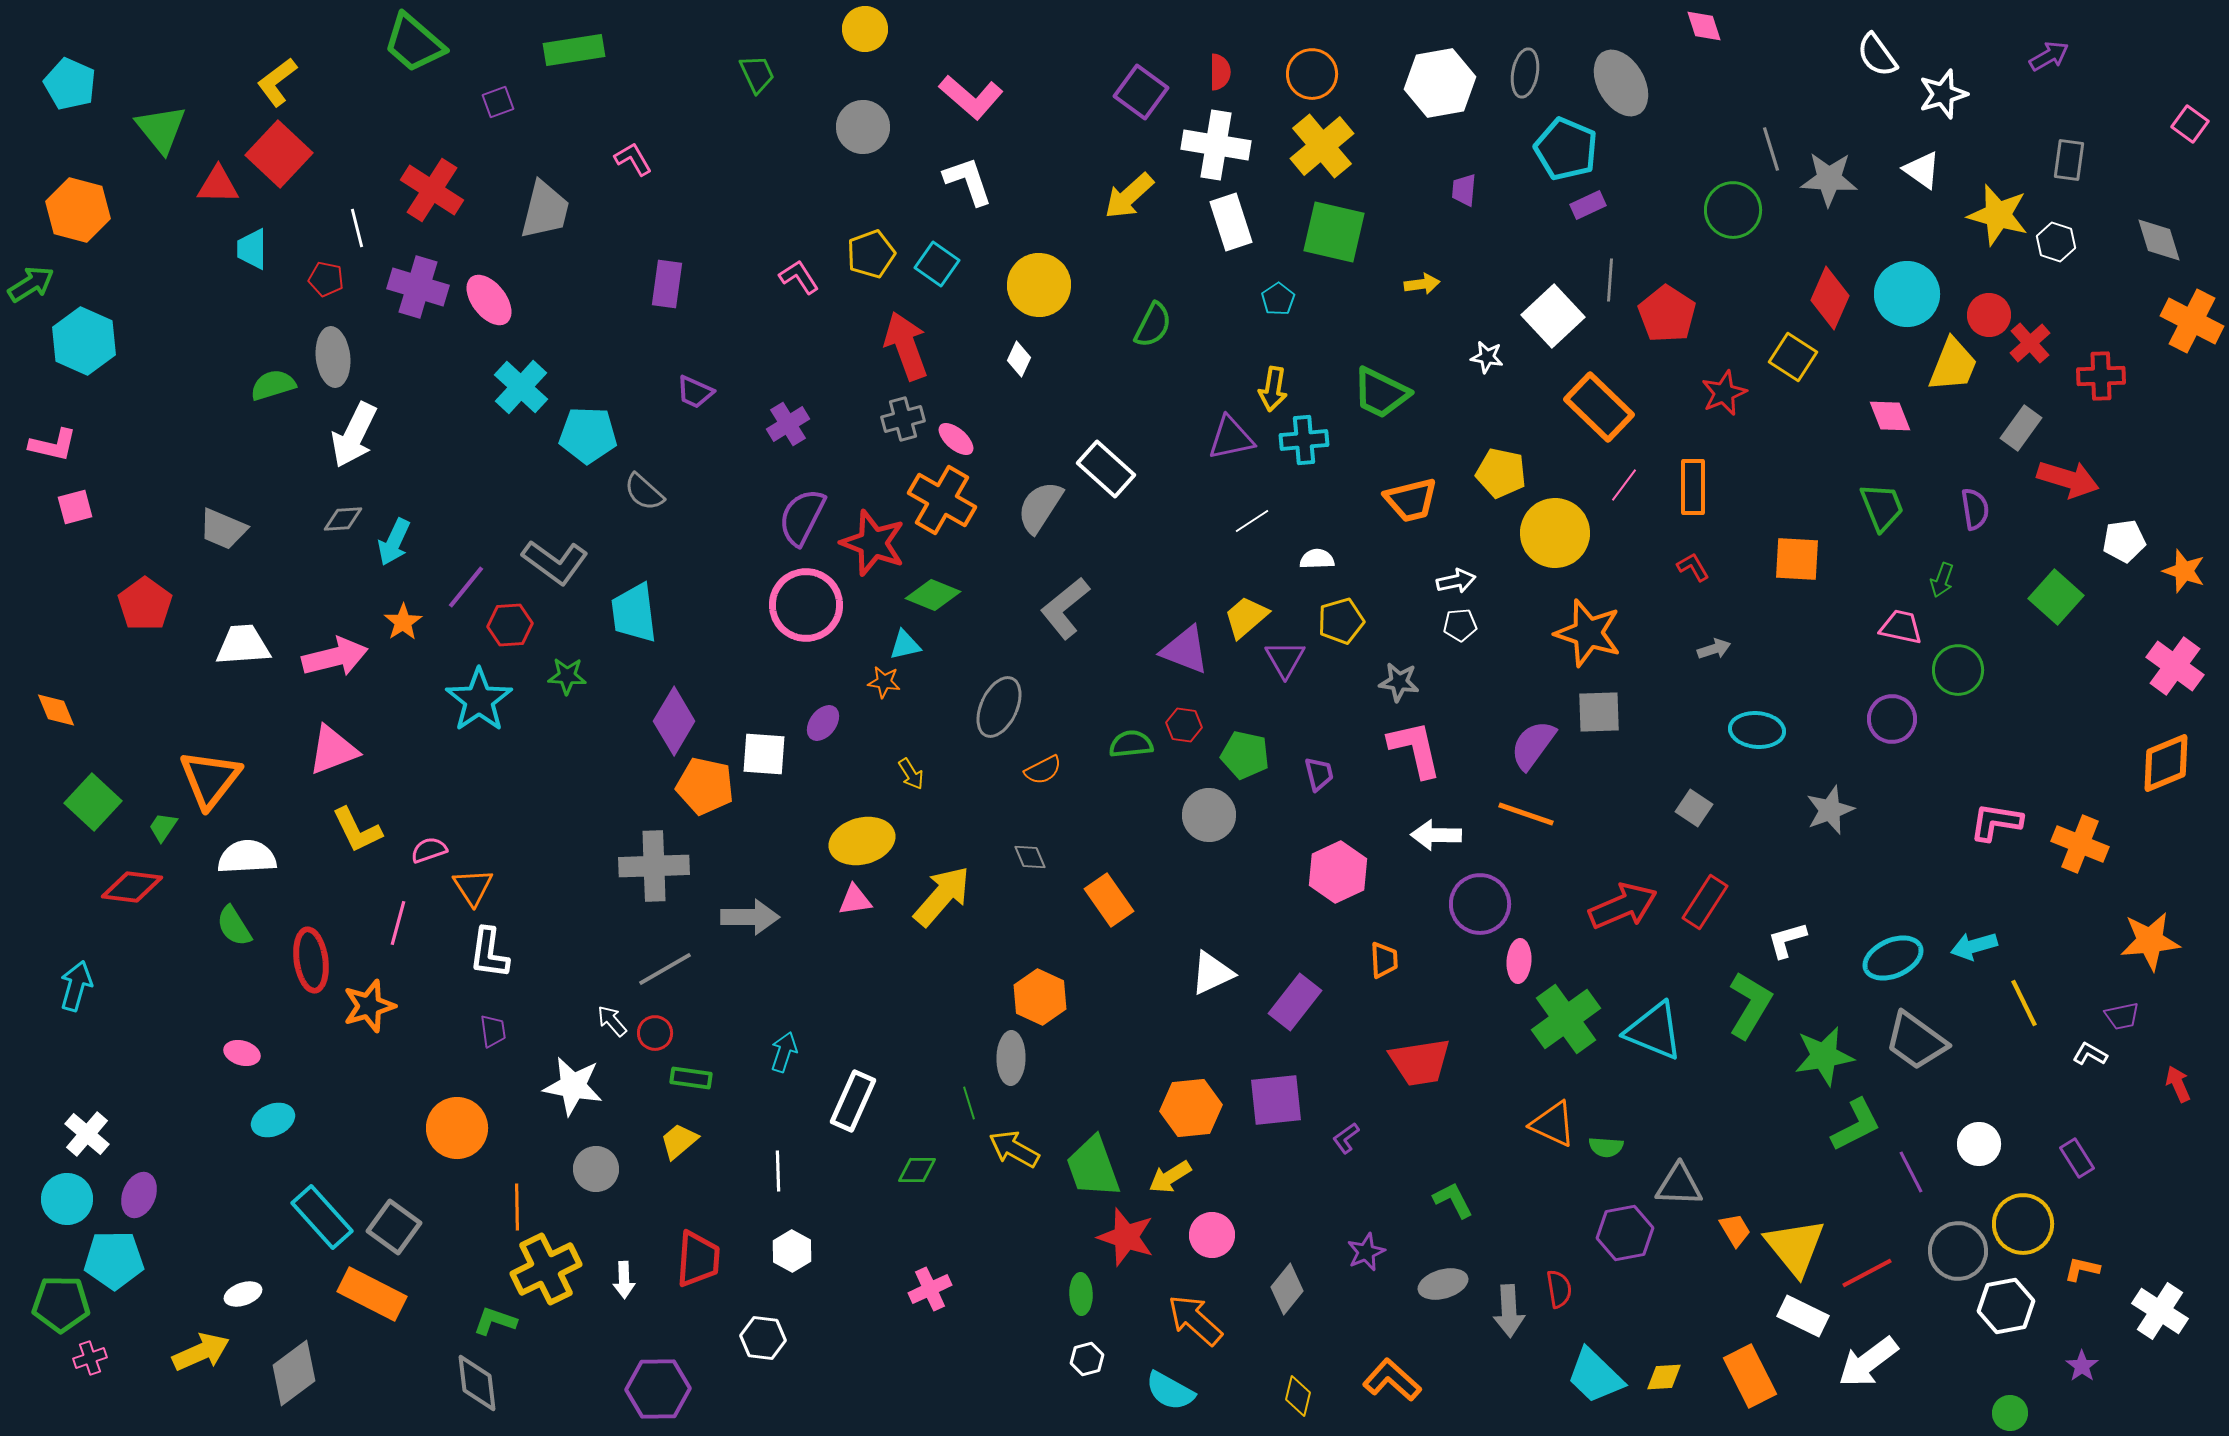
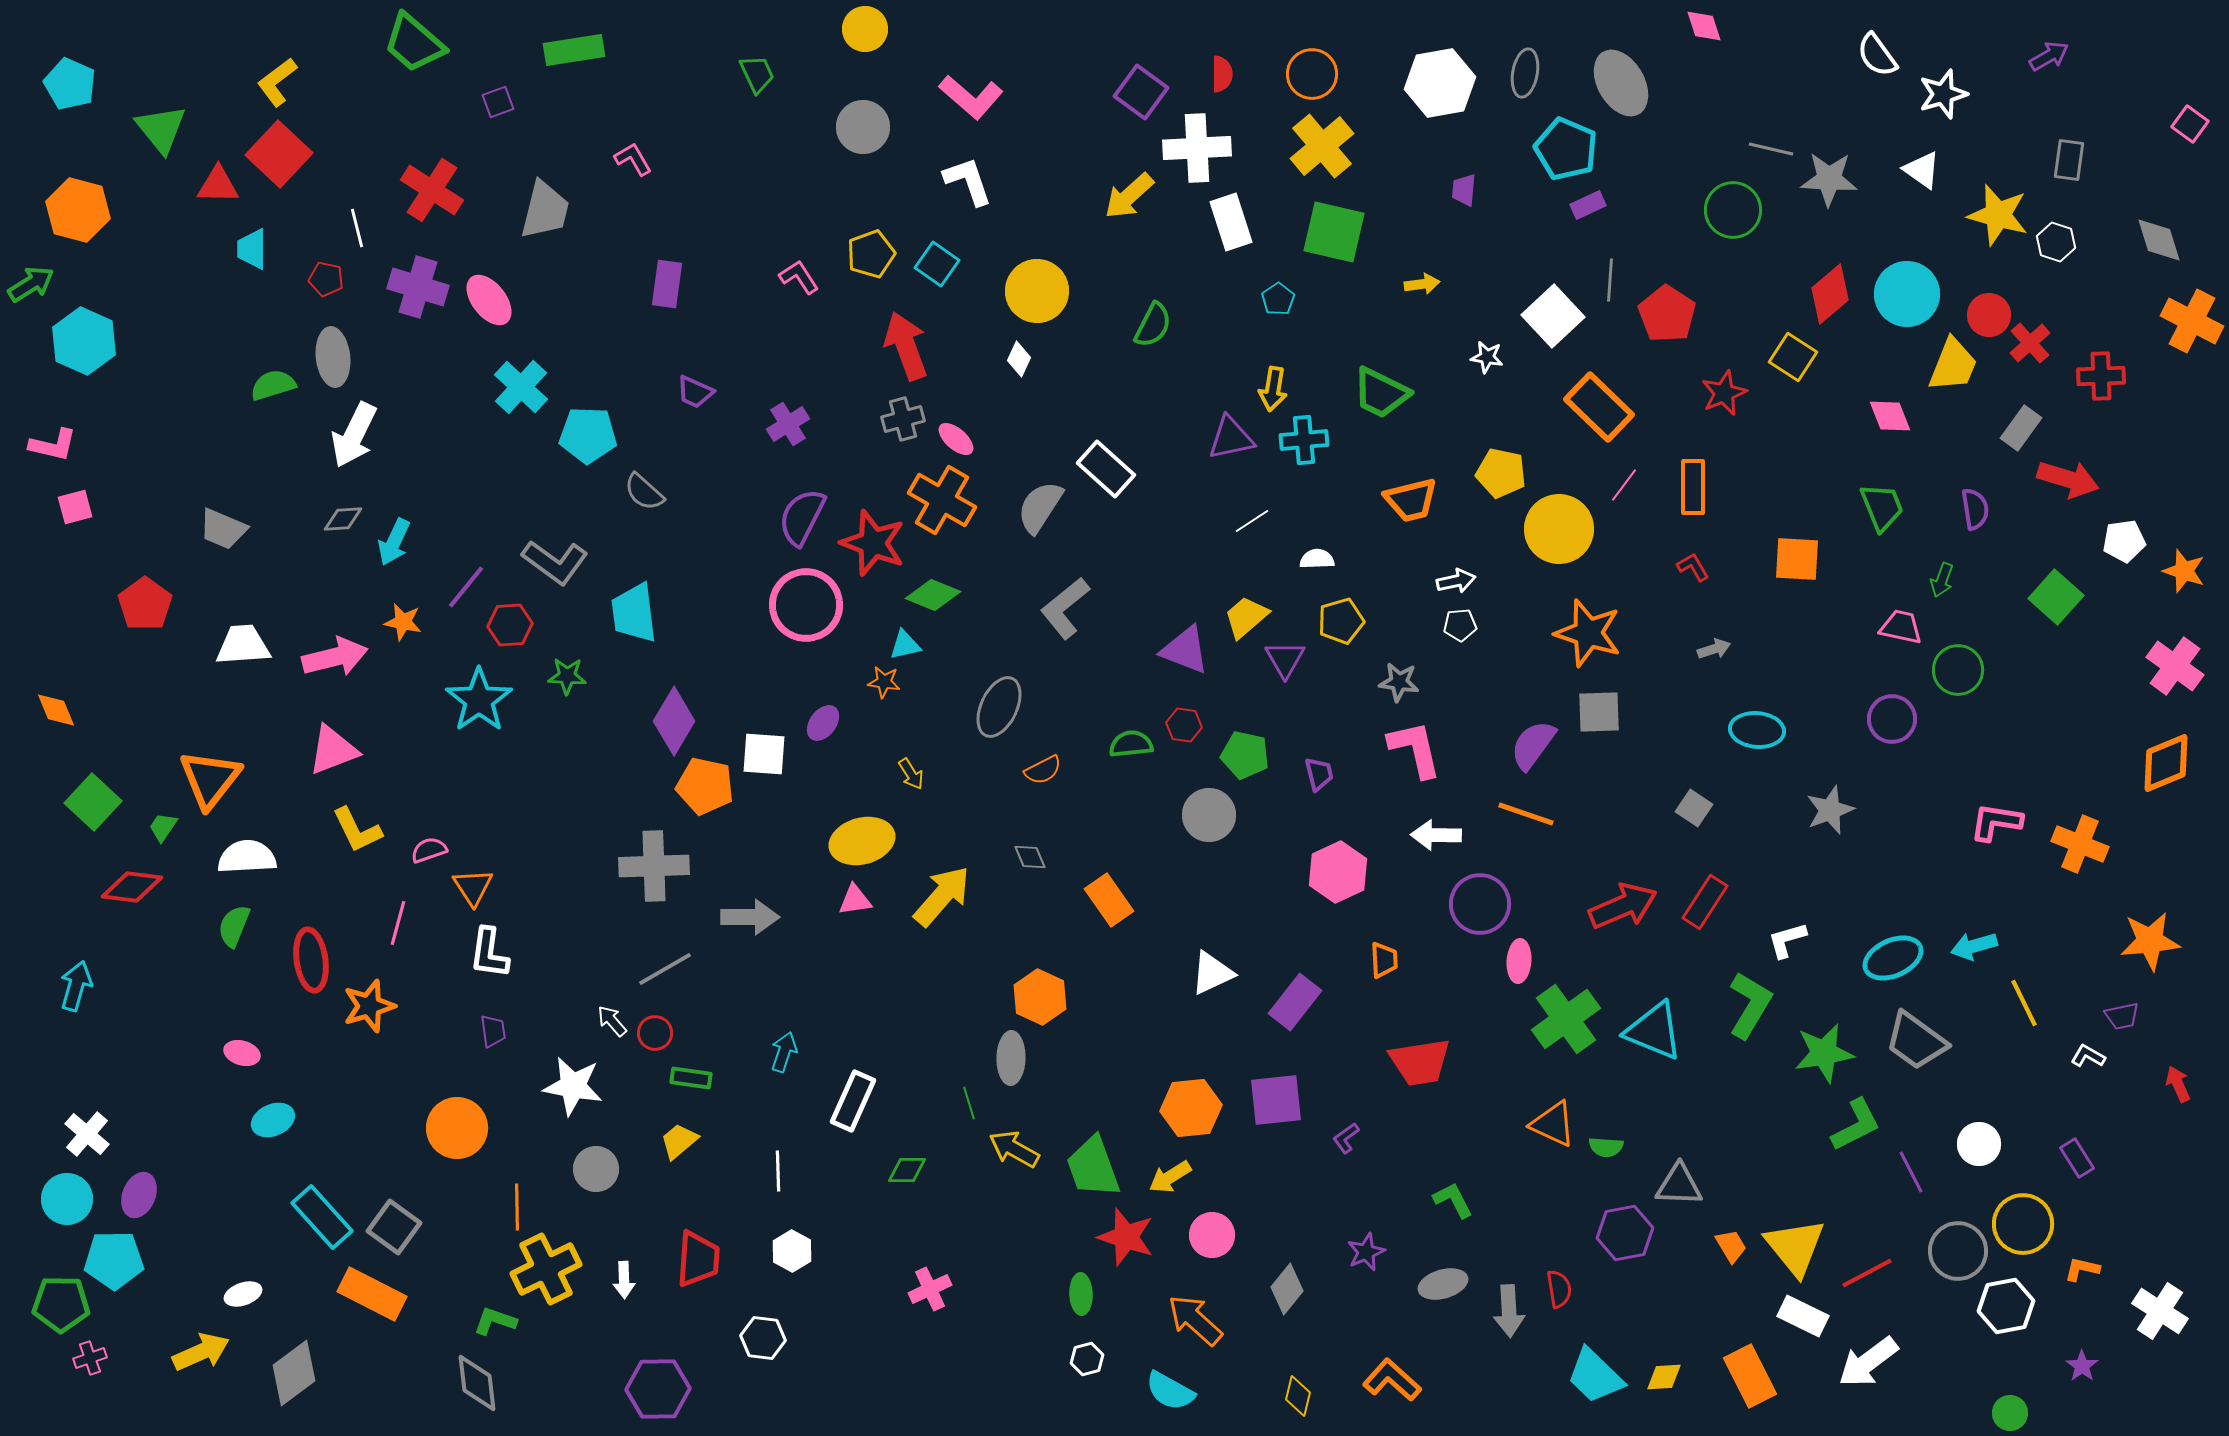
red semicircle at (1220, 72): moved 2 px right, 2 px down
white cross at (1216, 145): moved 19 px left, 3 px down; rotated 12 degrees counterclockwise
gray line at (1771, 149): rotated 60 degrees counterclockwise
yellow circle at (1039, 285): moved 2 px left, 6 px down
red diamond at (1830, 298): moved 4 px up; rotated 26 degrees clockwise
yellow circle at (1555, 533): moved 4 px right, 4 px up
orange star at (403, 622): rotated 27 degrees counterclockwise
green semicircle at (234, 926): rotated 54 degrees clockwise
white L-shape at (2090, 1054): moved 2 px left, 2 px down
green star at (1824, 1056): moved 3 px up
green diamond at (917, 1170): moved 10 px left
orange trapezoid at (1735, 1230): moved 4 px left, 16 px down
